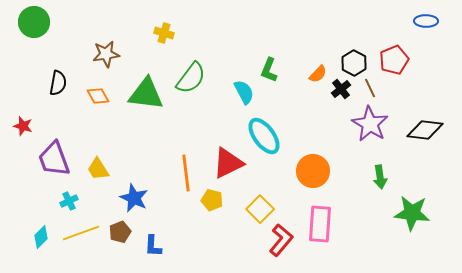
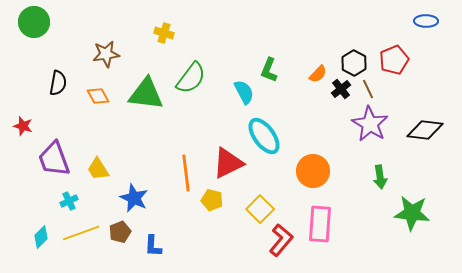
brown line: moved 2 px left, 1 px down
